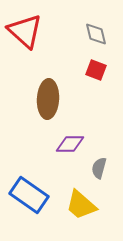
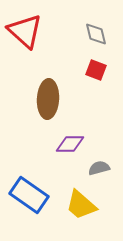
gray semicircle: rotated 60 degrees clockwise
